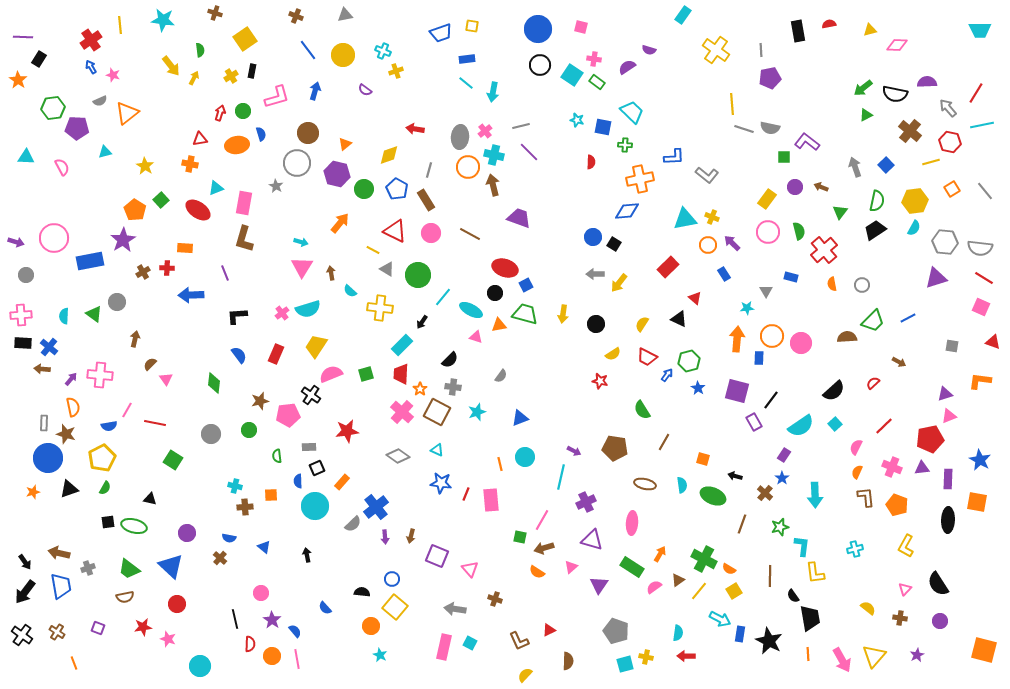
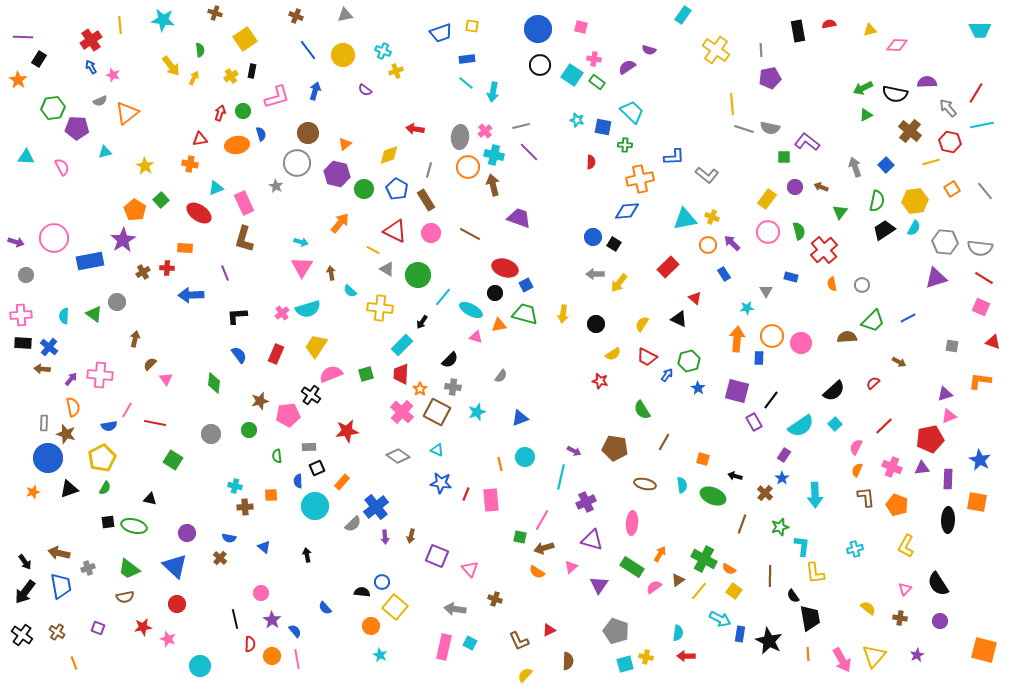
green arrow at (863, 88): rotated 12 degrees clockwise
pink rectangle at (244, 203): rotated 35 degrees counterclockwise
red ellipse at (198, 210): moved 1 px right, 3 px down
black trapezoid at (875, 230): moved 9 px right
orange semicircle at (857, 472): moved 2 px up
blue triangle at (171, 566): moved 4 px right
blue circle at (392, 579): moved 10 px left, 3 px down
yellow square at (734, 591): rotated 21 degrees counterclockwise
